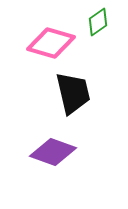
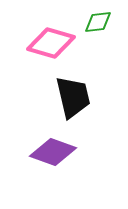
green diamond: rotated 28 degrees clockwise
black trapezoid: moved 4 px down
